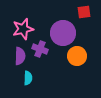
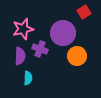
red square: rotated 24 degrees counterclockwise
